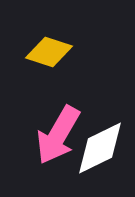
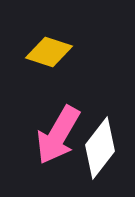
white diamond: rotated 26 degrees counterclockwise
